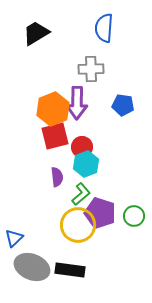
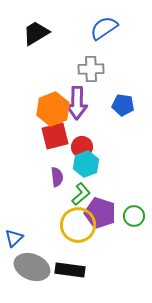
blue semicircle: rotated 52 degrees clockwise
